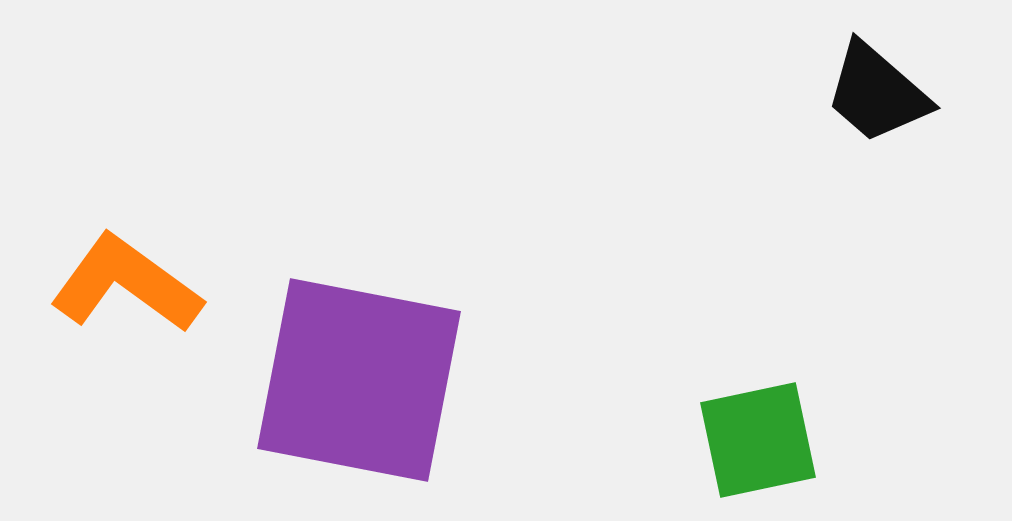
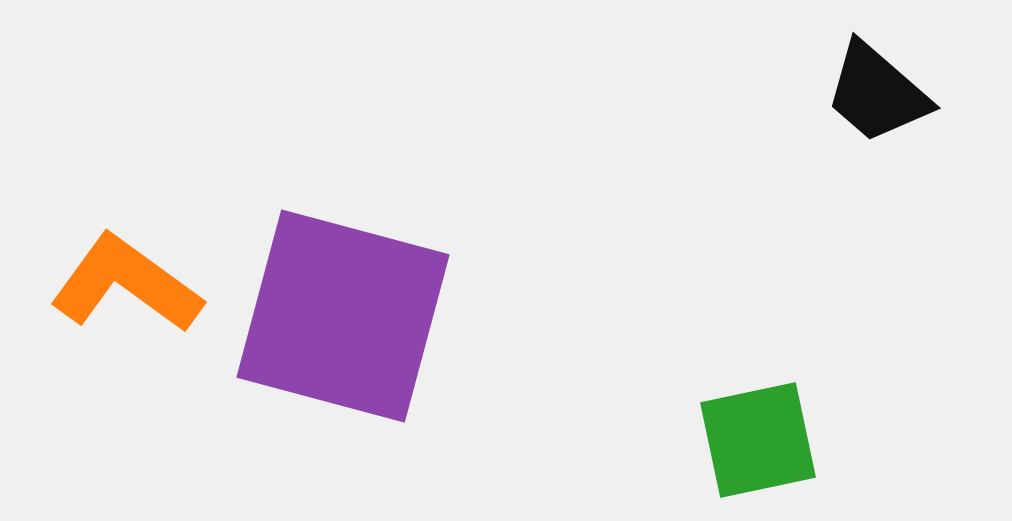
purple square: moved 16 px left, 64 px up; rotated 4 degrees clockwise
